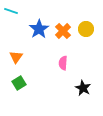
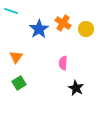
orange cross: moved 8 px up; rotated 14 degrees counterclockwise
black star: moved 7 px left
